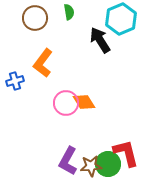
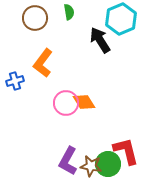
red L-shape: moved 2 px up
brown star: rotated 15 degrees clockwise
